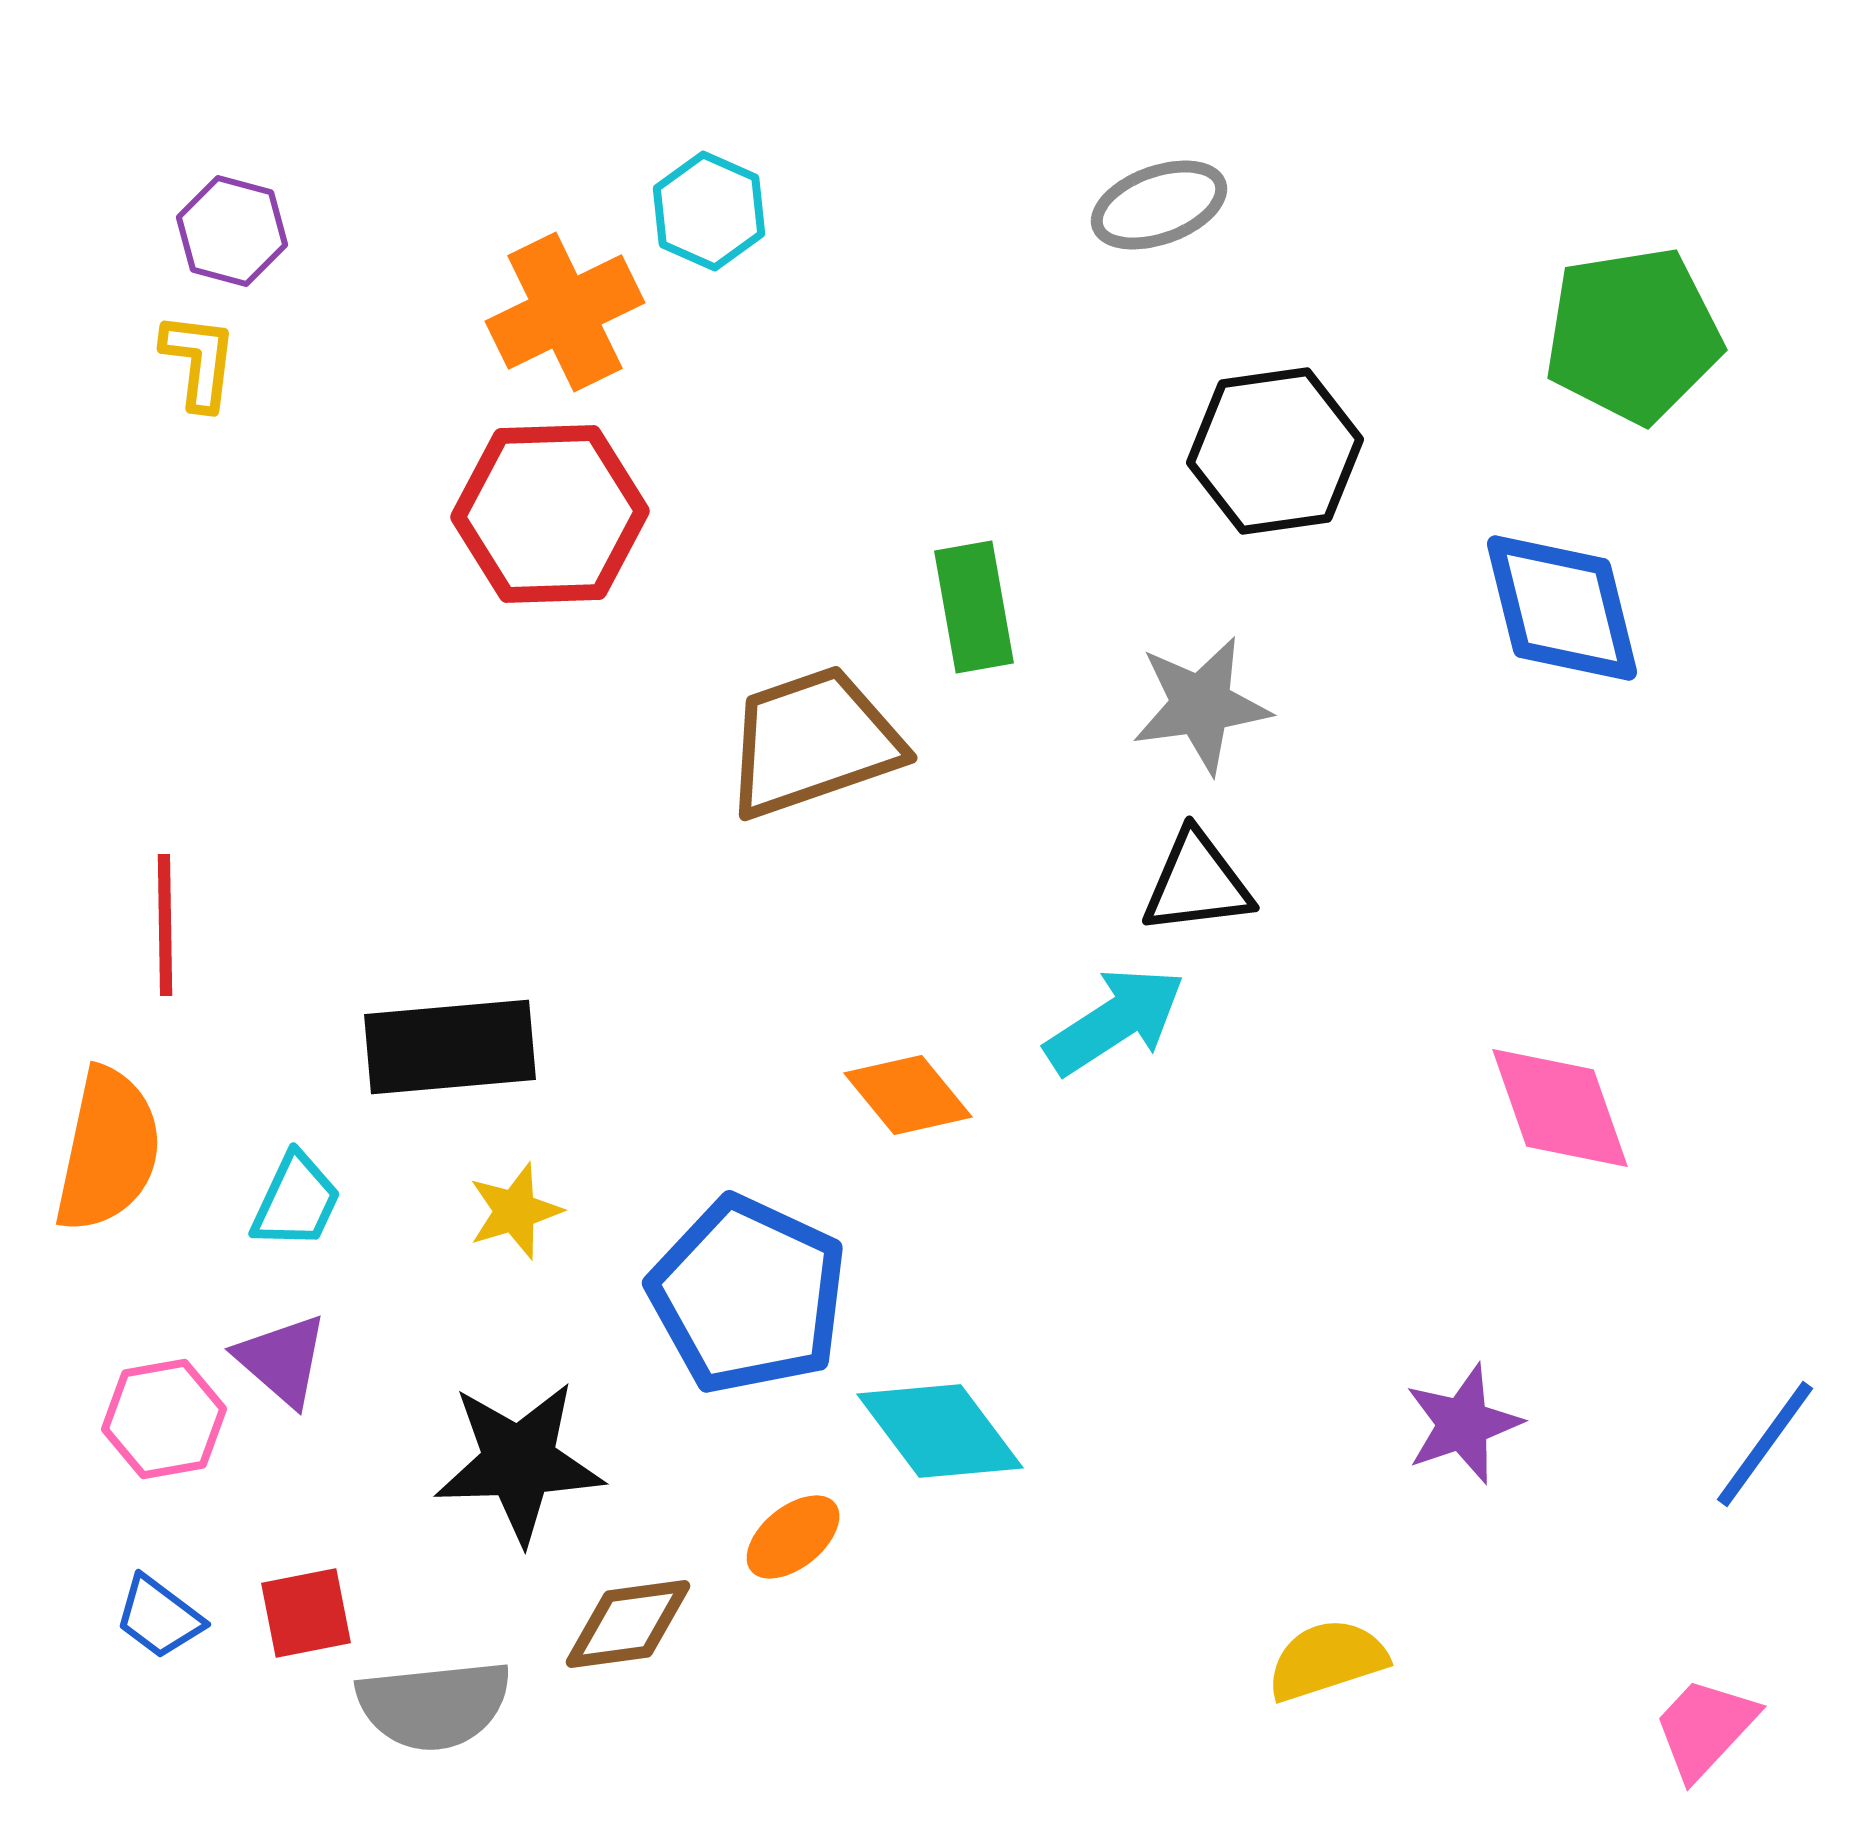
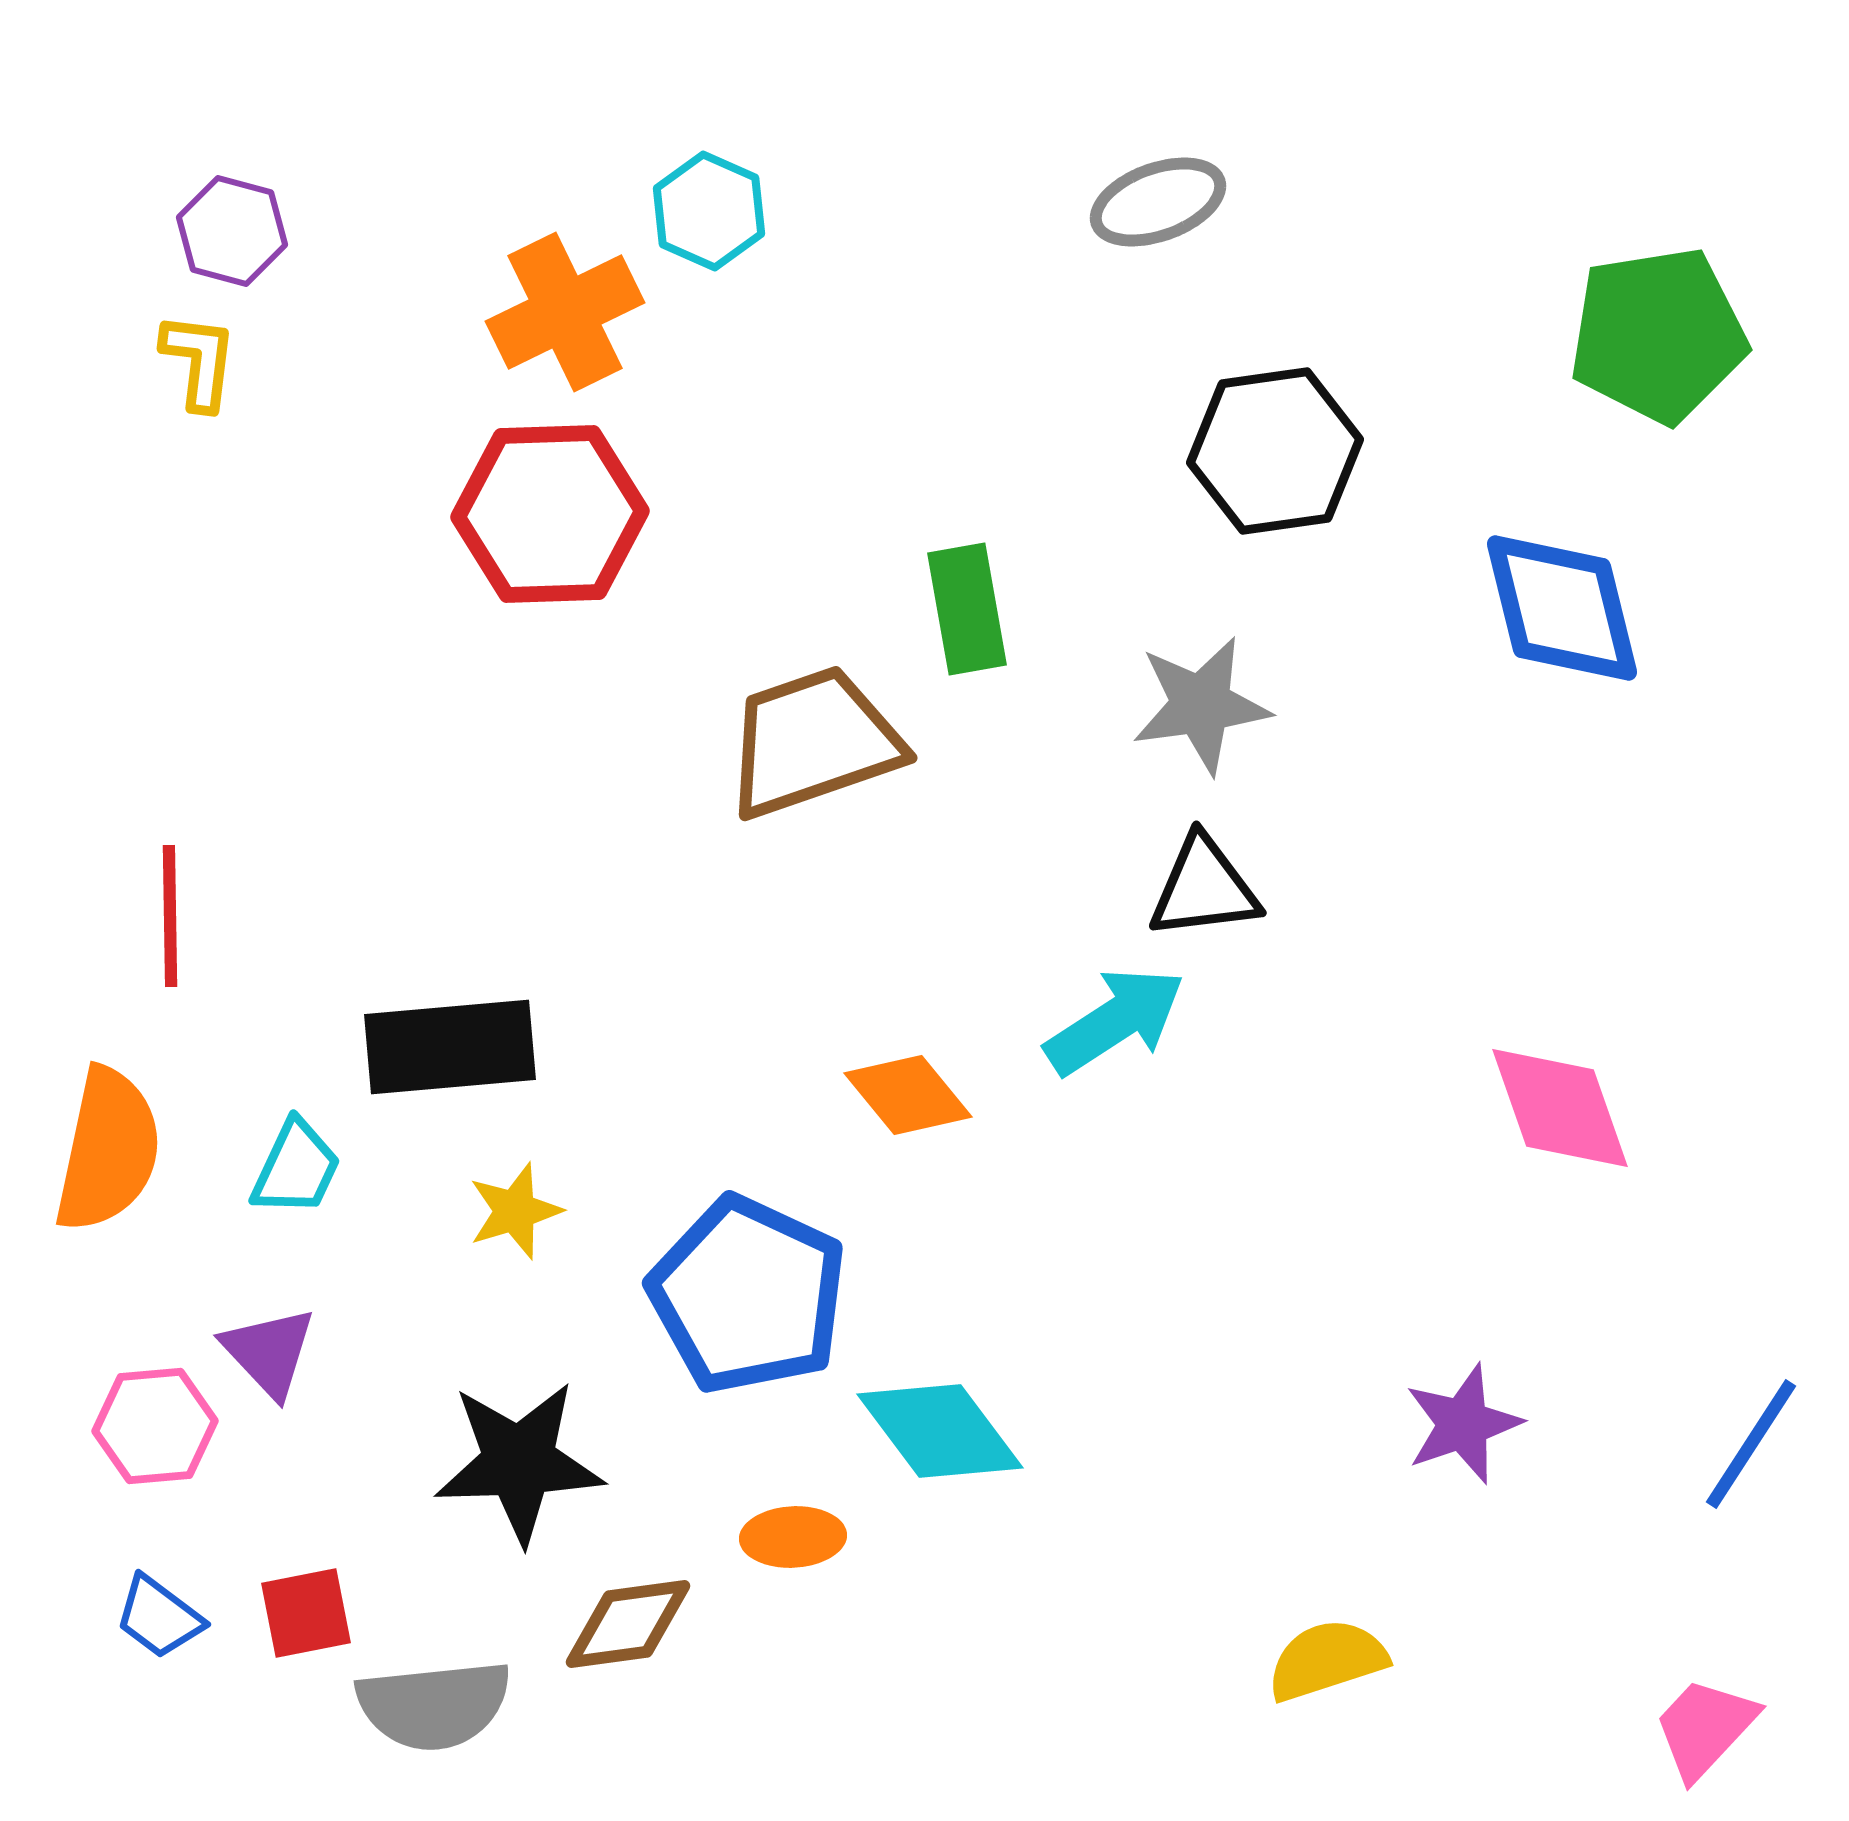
gray ellipse: moved 1 px left, 3 px up
green pentagon: moved 25 px right
green rectangle: moved 7 px left, 2 px down
black triangle: moved 7 px right, 5 px down
red line: moved 5 px right, 9 px up
cyan trapezoid: moved 33 px up
purple triangle: moved 13 px left, 8 px up; rotated 6 degrees clockwise
pink hexagon: moved 9 px left, 7 px down; rotated 5 degrees clockwise
blue line: moved 14 px left; rotated 3 degrees counterclockwise
orange ellipse: rotated 36 degrees clockwise
